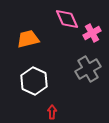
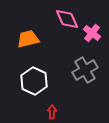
pink cross: rotated 24 degrees counterclockwise
gray cross: moved 3 px left, 1 px down
